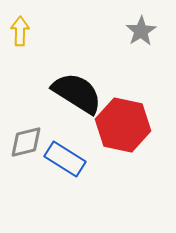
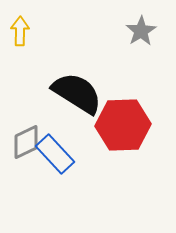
red hexagon: rotated 14 degrees counterclockwise
gray diamond: rotated 12 degrees counterclockwise
blue rectangle: moved 10 px left, 5 px up; rotated 15 degrees clockwise
